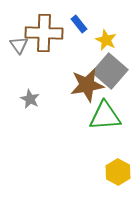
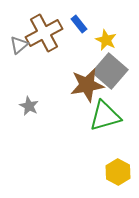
brown cross: rotated 30 degrees counterclockwise
gray triangle: rotated 24 degrees clockwise
gray star: moved 1 px left, 7 px down
green triangle: rotated 12 degrees counterclockwise
